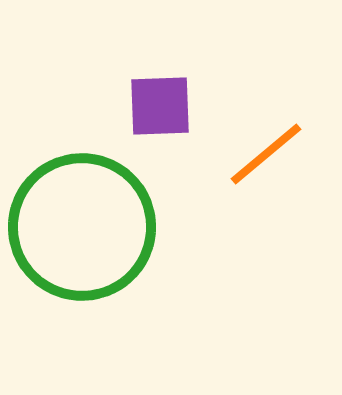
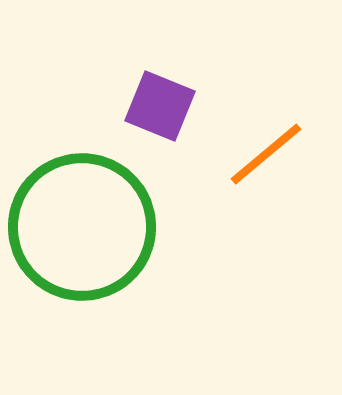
purple square: rotated 24 degrees clockwise
